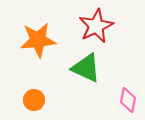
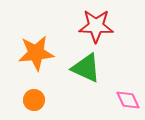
red star: rotated 28 degrees clockwise
orange star: moved 2 px left, 13 px down
pink diamond: rotated 35 degrees counterclockwise
